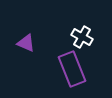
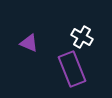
purple triangle: moved 3 px right
